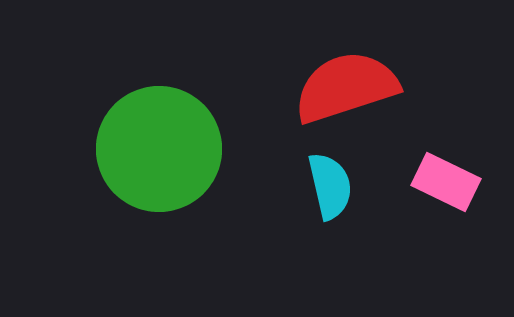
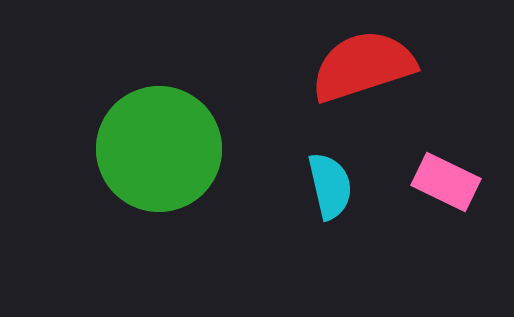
red semicircle: moved 17 px right, 21 px up
